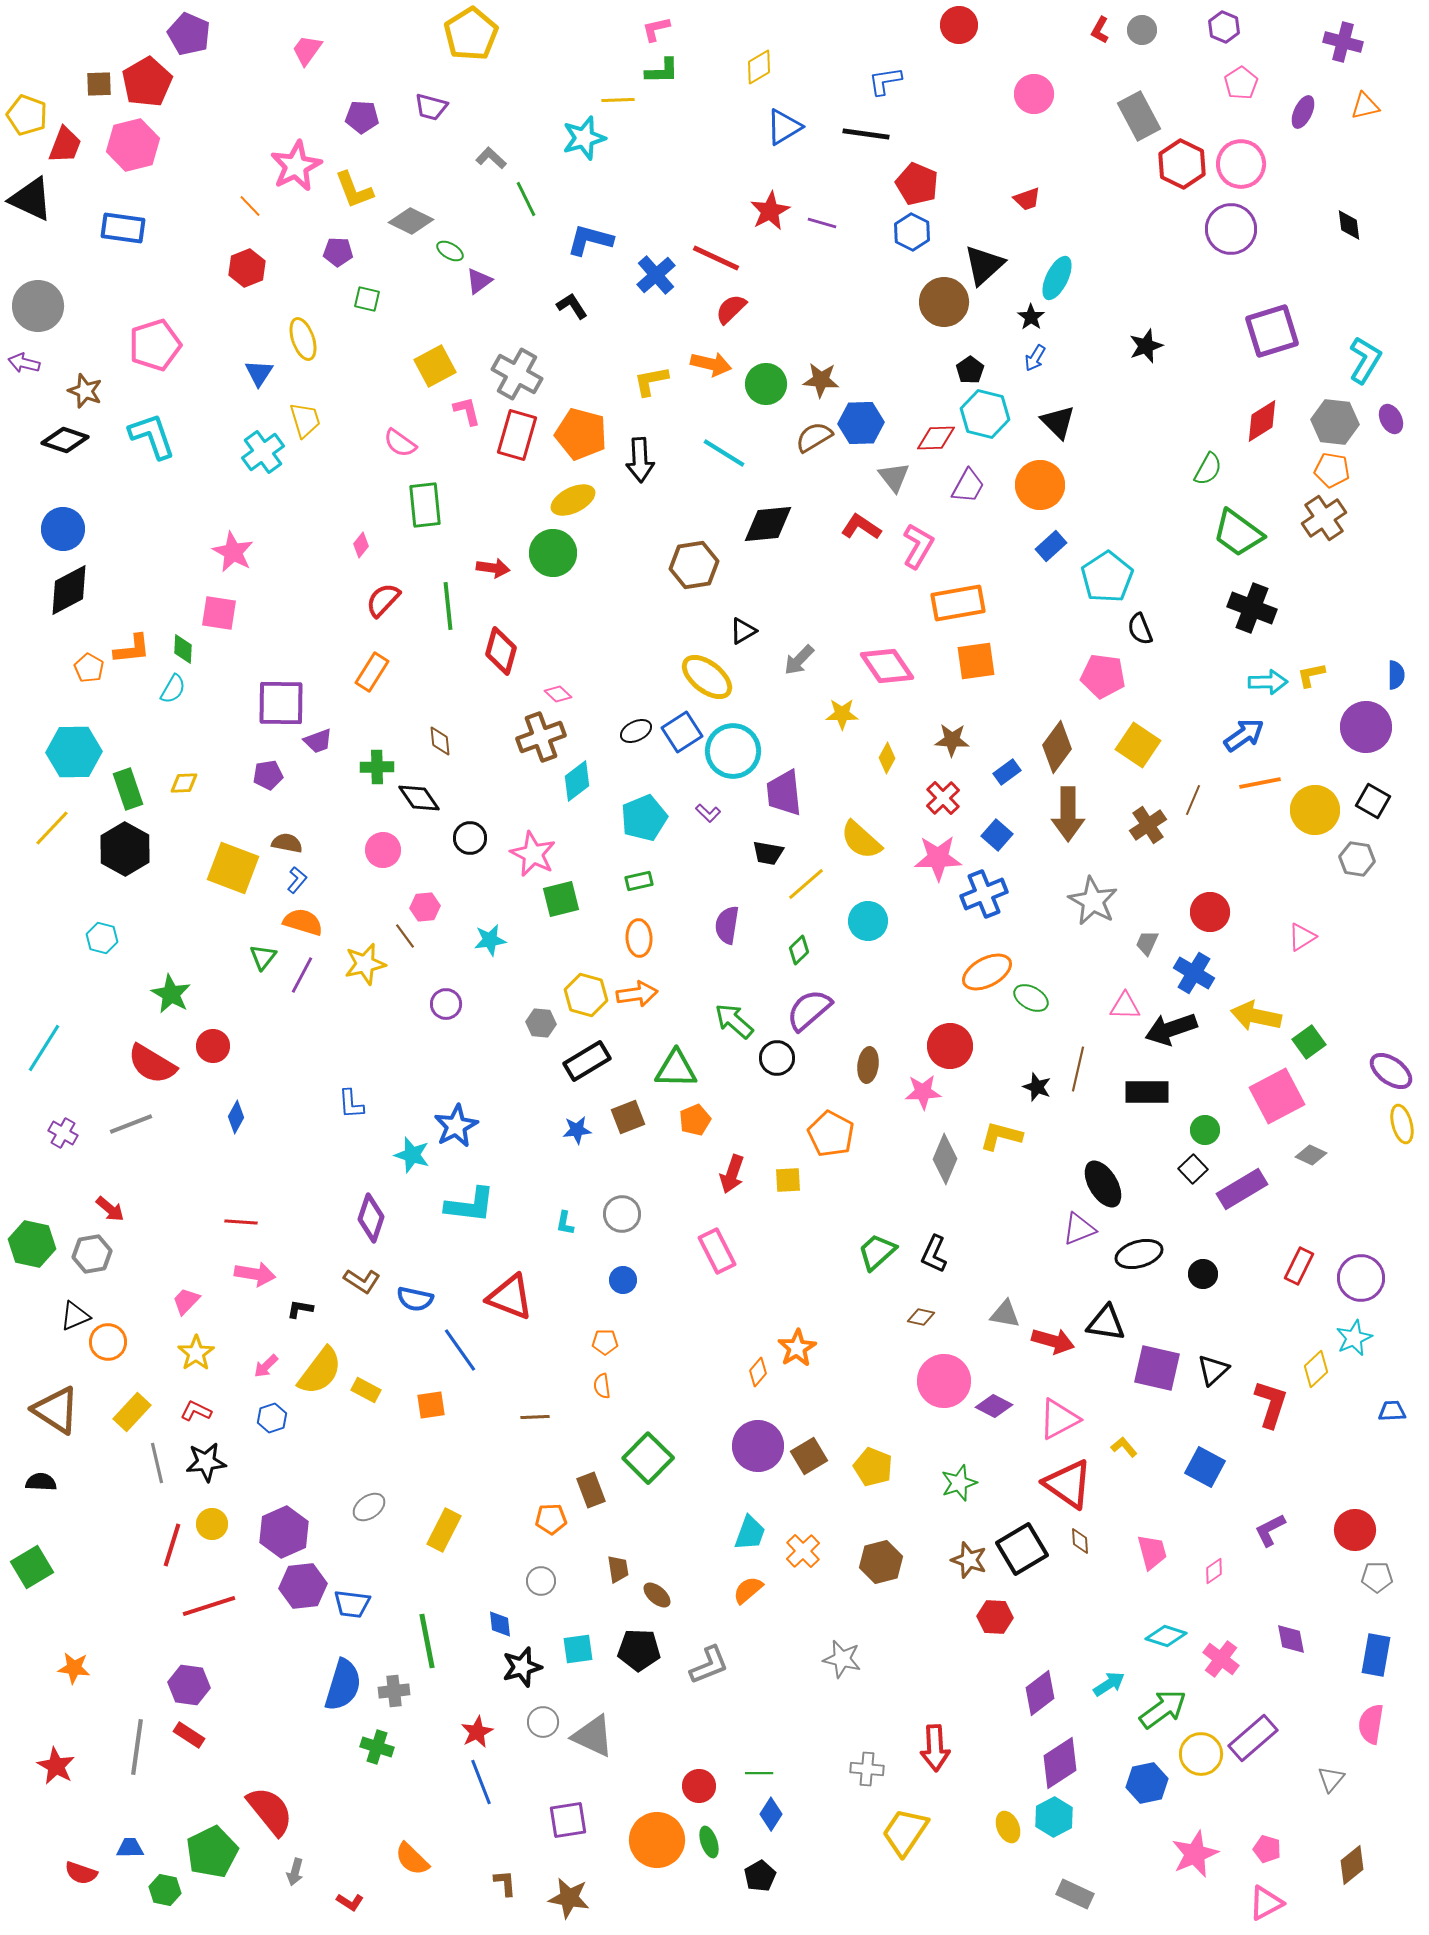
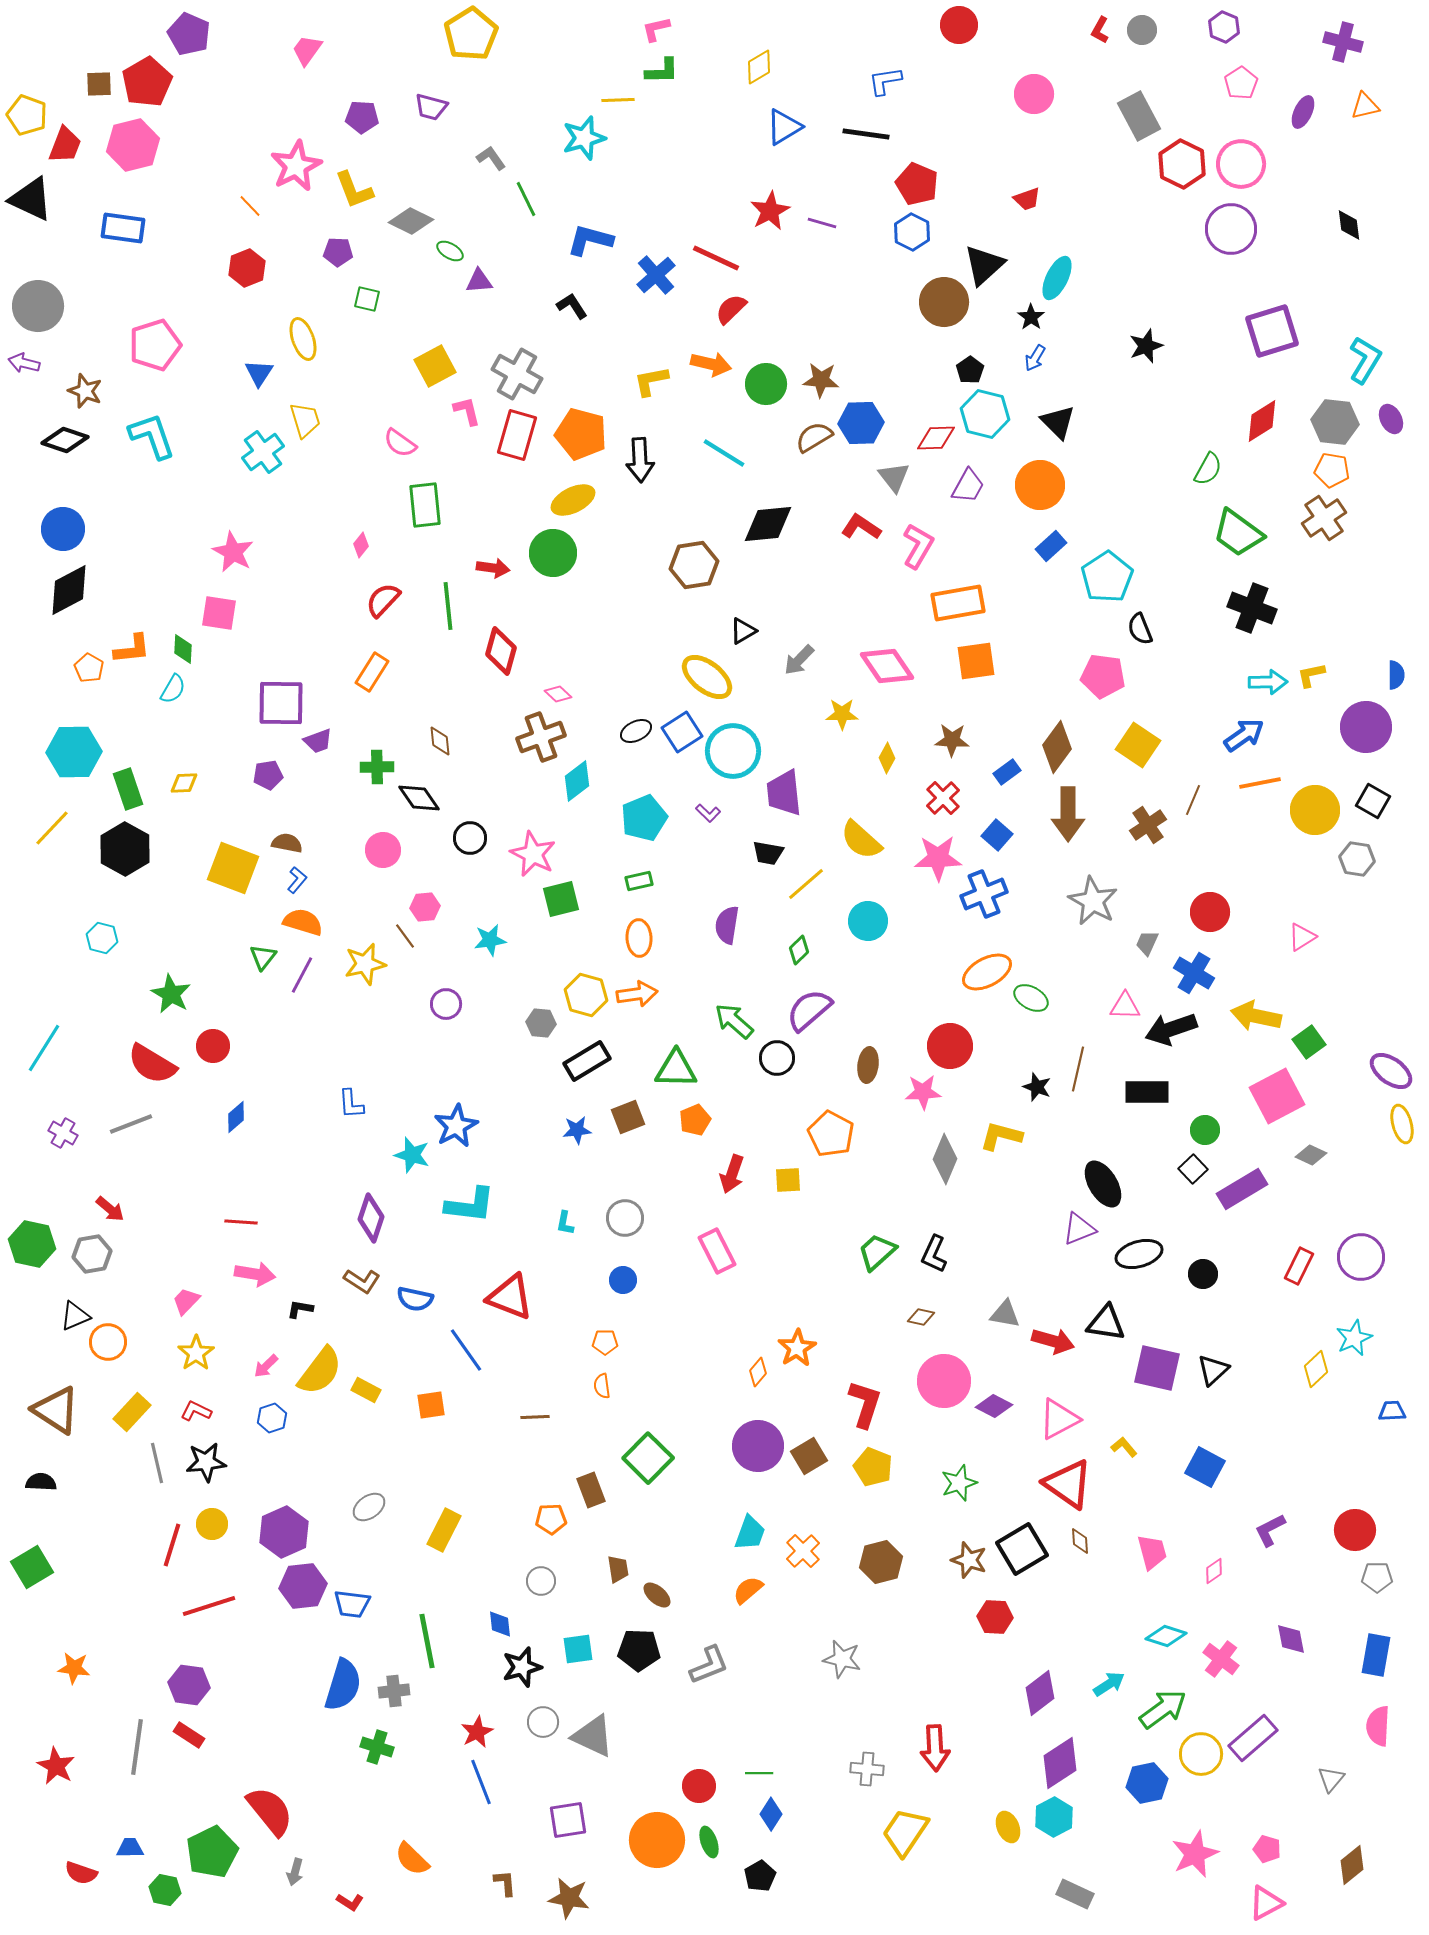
gray L-shape at (491, 158): rotated 12 degrees clockwise
purple triangle at (479, 281): rotated 32 degrees clockwise
blue diamond at (236, 1117): rotated 20 degrees clockwise
gray circle at (622, 1214): moved 3 px right, 4 px down
purple circle at (1361, 1278): moved 21 px up
blue line at (460, 1350): moved 6 px right
red L-shape at (1271, 1404): moved 406 px left
pink semicircle at (1371, 1724): moved 7 px right, 2 px down; rotated 6 degrees counterclockwise
